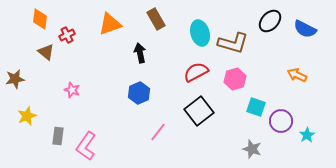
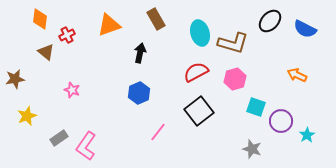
orange triangle: moved 1 px left, 1 px down
black arrow: rotated 24 degrees clockwise
gray rectangle: moved 1 px right, 2 px down; rotated 48 degrees clockwise
